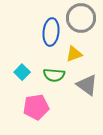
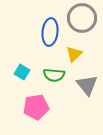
gray circle: moved 1 px right
blue ellipse: moved 1 px left
yellow triangle: rotated 24 degrees counterclockwise
cyan square: rotated 14 degrees counterclockwise
gray triangle: rotated 15 degrees clockwise
